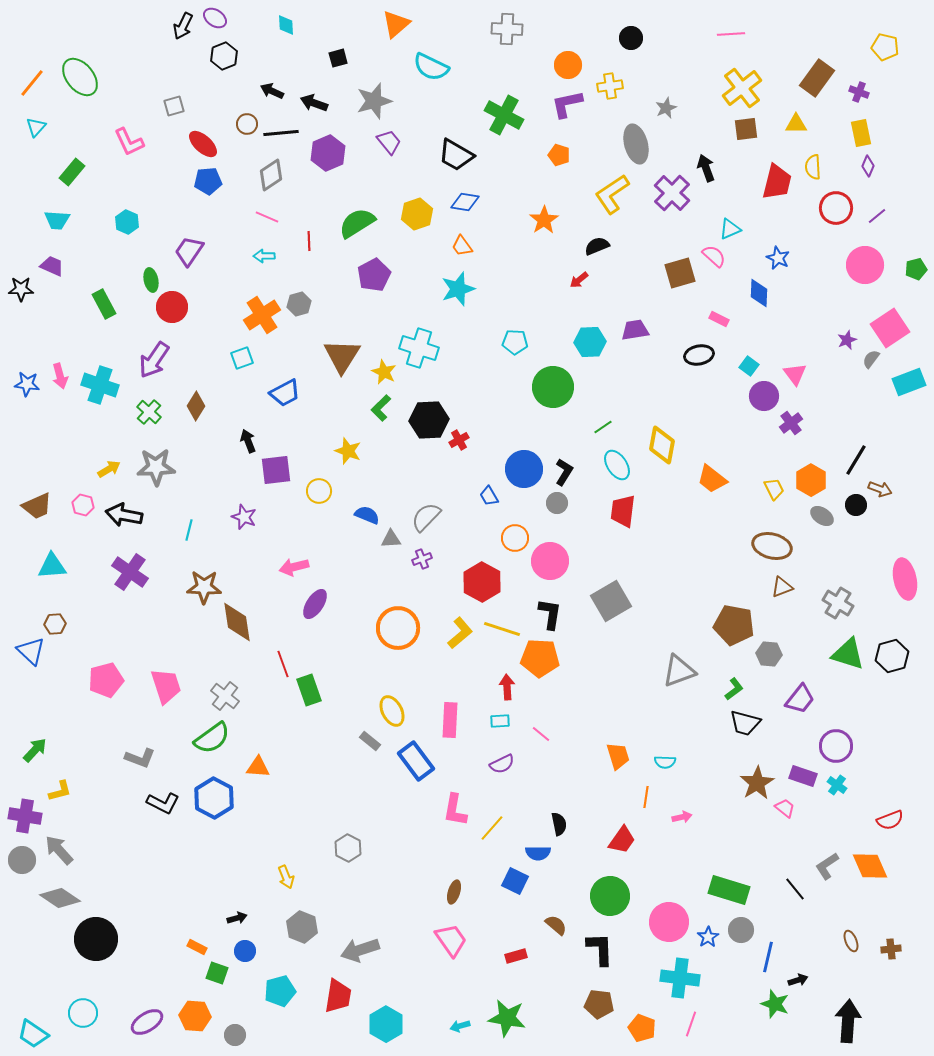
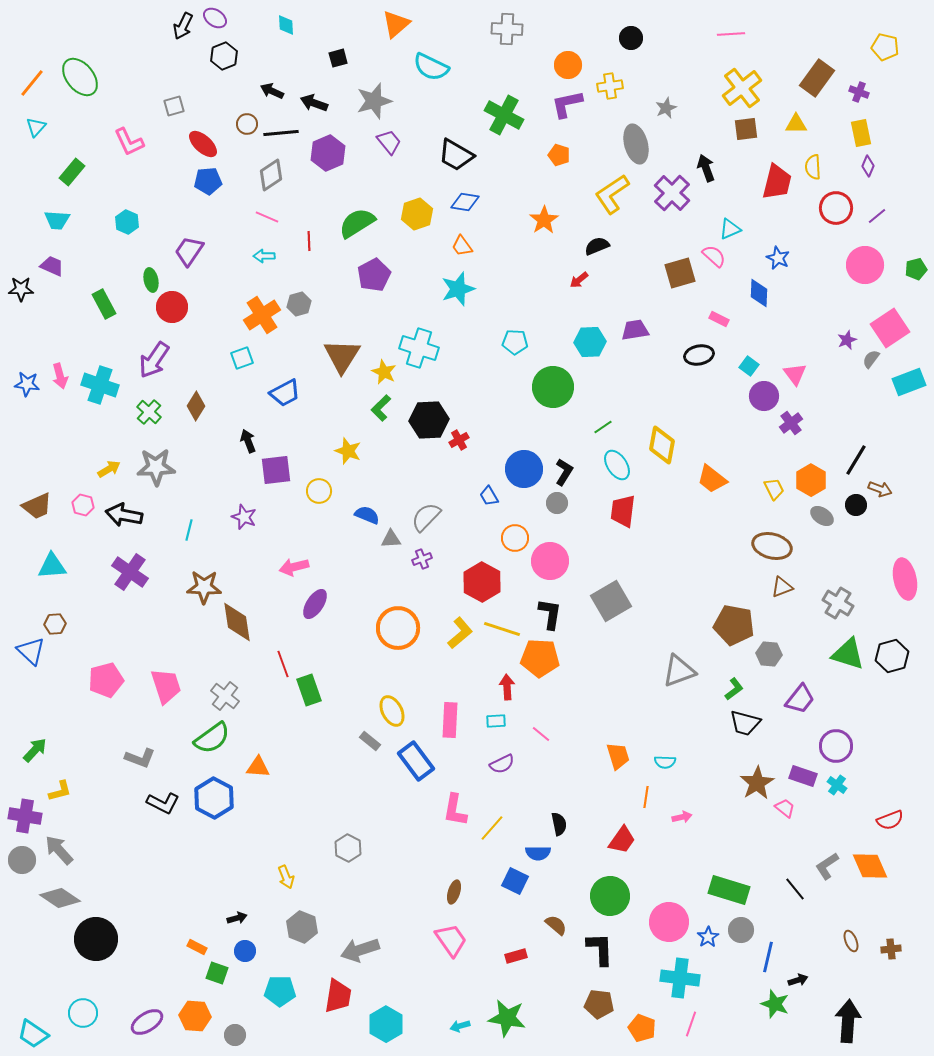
cyan rectangle at (500, 721): moved 4 px left
cyan pentagon at (280, 991): rotated 16 degrees clockwise
